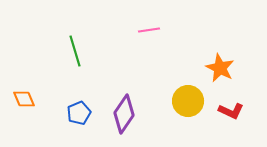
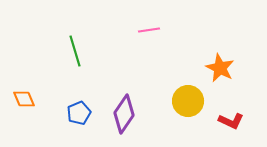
red L-shape: moved 10 px down
